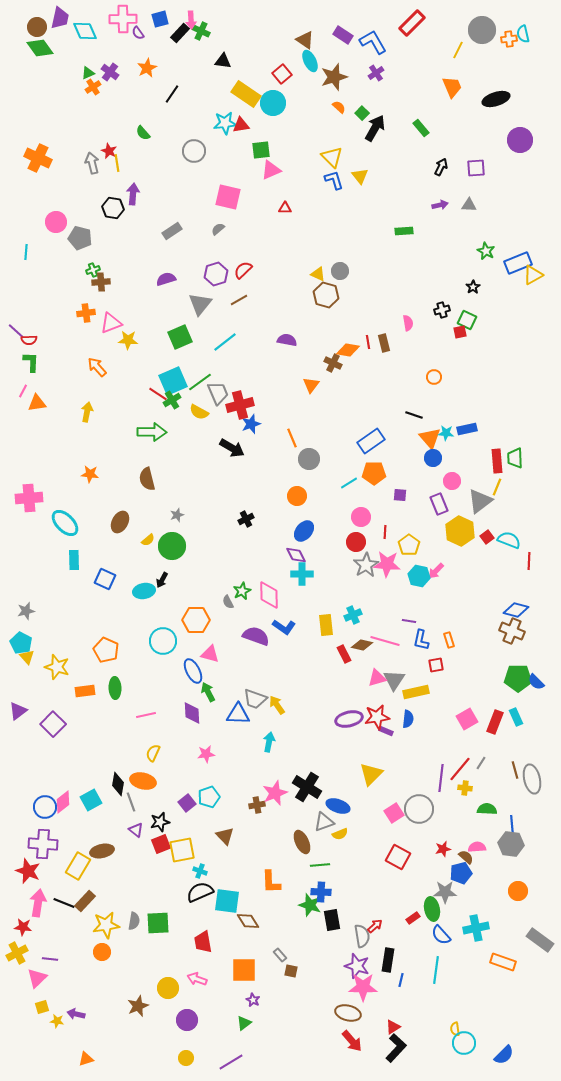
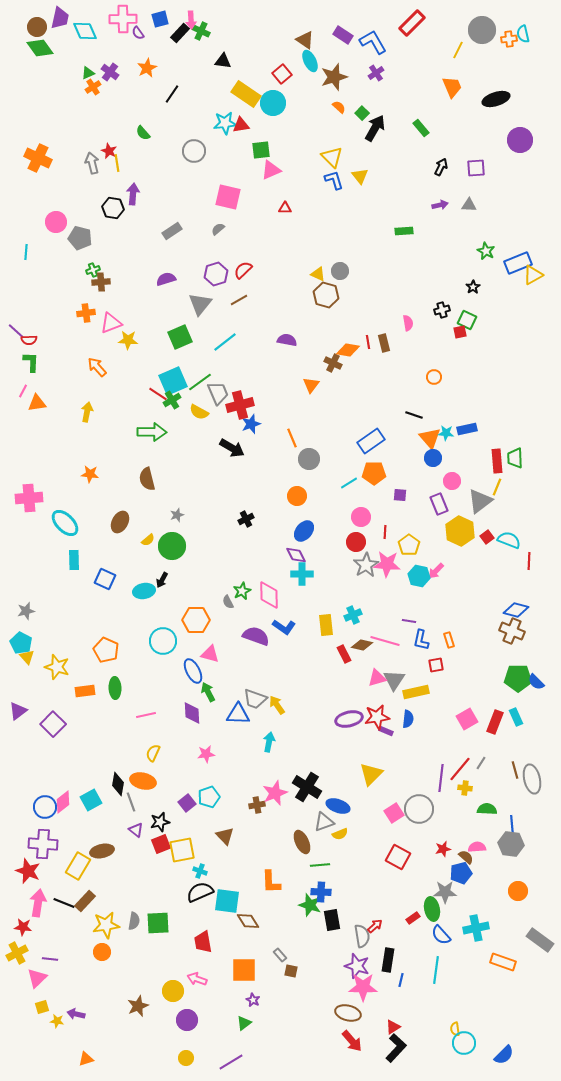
yellow circle at (168, 988): moved 5 px right, 3 px down
